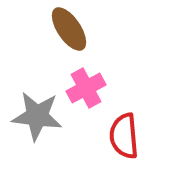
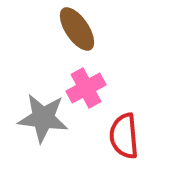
brown ellipse: moved 8 px right
gray star: moved 6 px right, 2 px down
